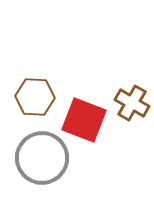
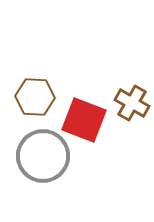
gray circle: moved 1 px right, 2 px up
